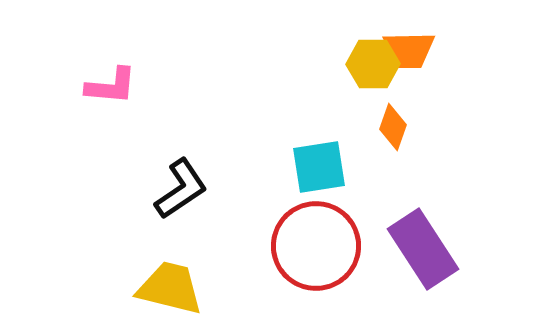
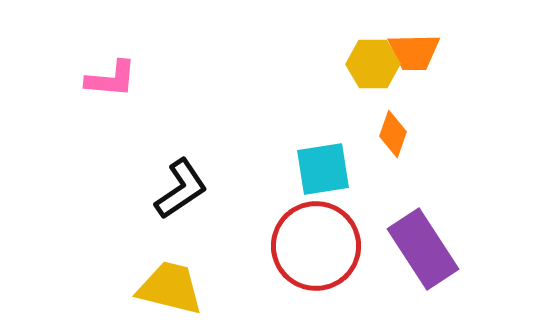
orange trapezoid: moved 5 px right, 2 px down
pink L-shape: moved 7 px up
orange diamond: moved 7 px down
cyan square: moved 4 px right, 2 px down
